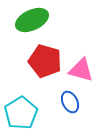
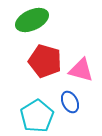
cyan pentagon: moved 16 px right, 3 px down
